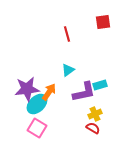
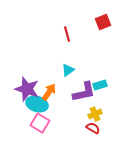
red square: rotated 14 degrees counterclockwise
purple star: rotated 25 degrees clockwise
cyan ellipse: rotated 60 degrees clockwise
pink square: moved 3 px right, 5 px up
